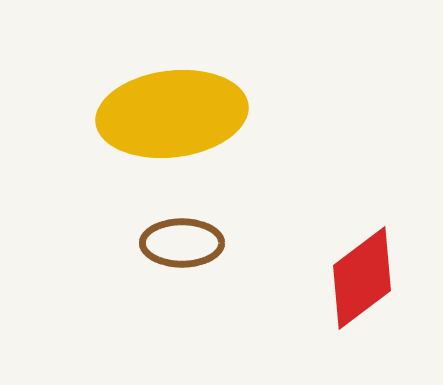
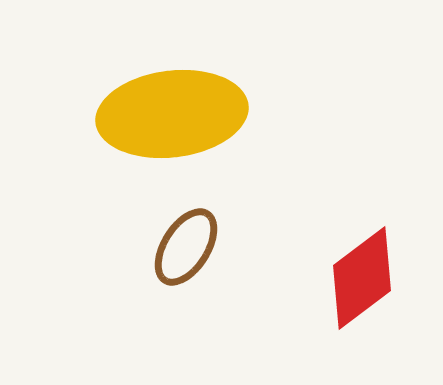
brown ellipse: moved 4 px right, 4 px down; rotated 58 degrees counterclockwise
